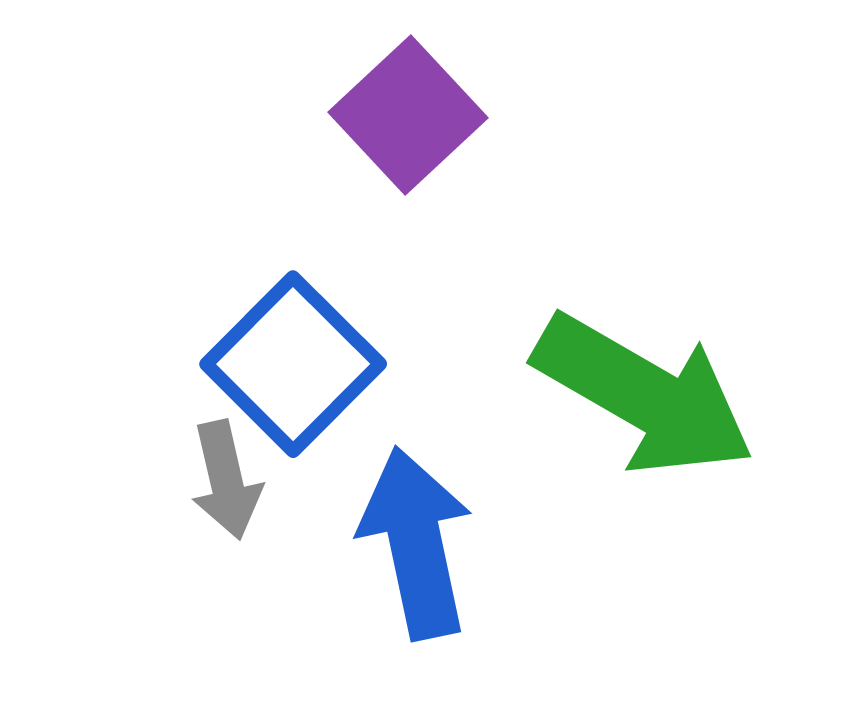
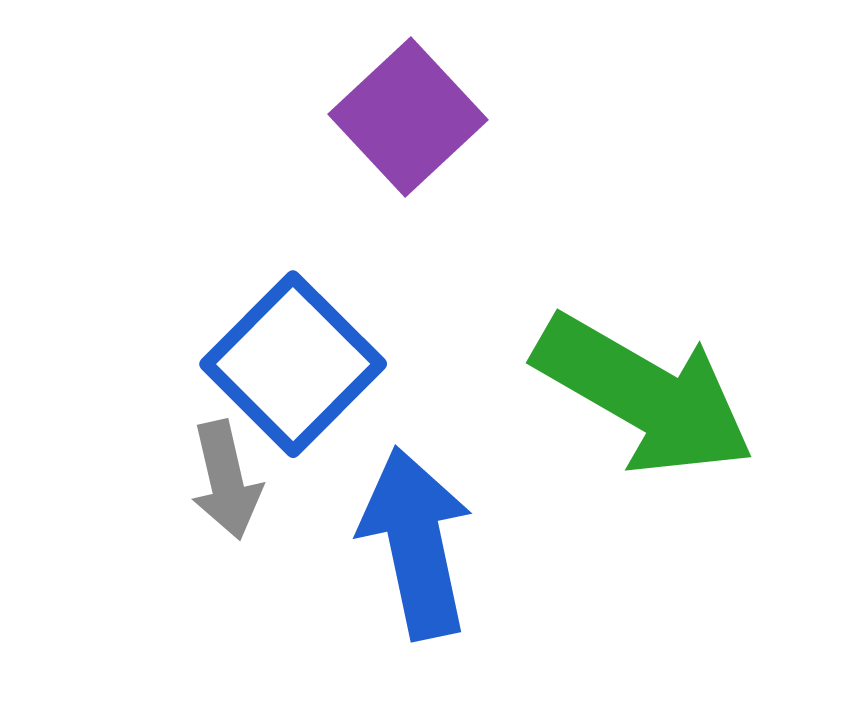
purple square: moved 2 px down
